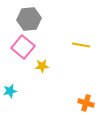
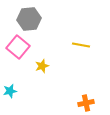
pink square: moved 5 px left
yellow star: rotated 16 degrees counterclockwise
orange cross: rotated 28 degrees counterclockwise
